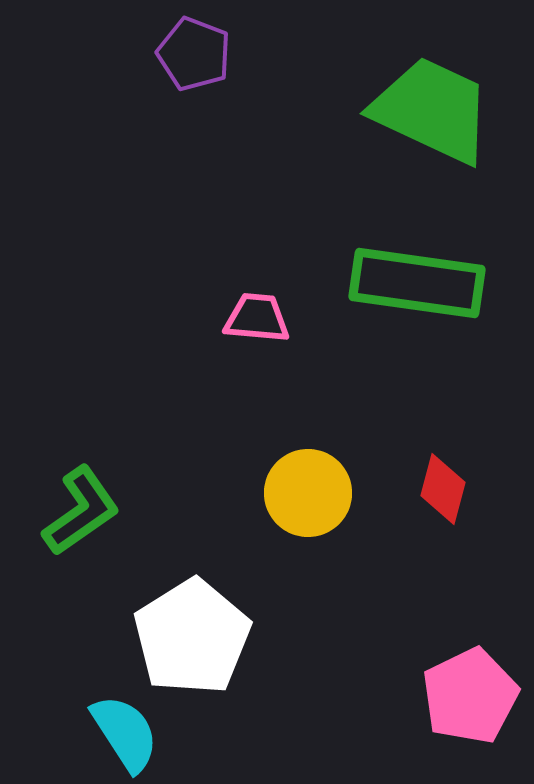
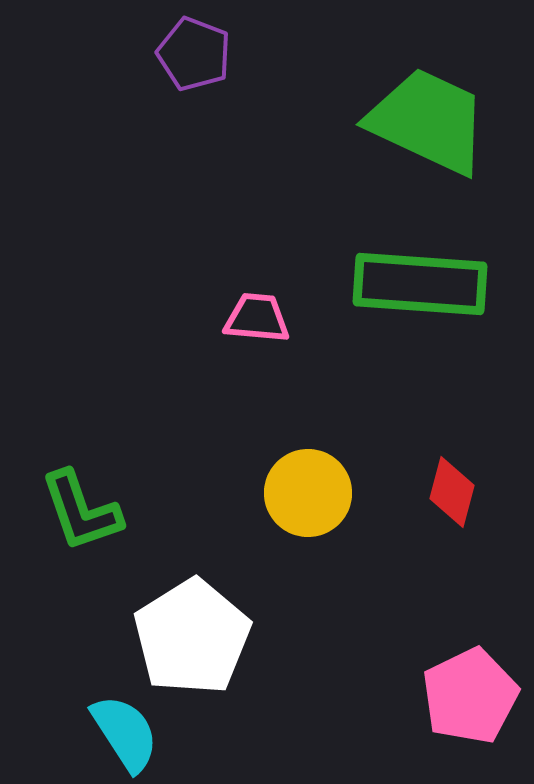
green trapezoid: moved 4 px left, 11 px down
green rectangle: moved 3 px right, 1 px down; rotated 4 degrees counterclockwise
red diamond: moved 9 px right, 3 px down
green L-shape: rotated 106 degrees clockwise
